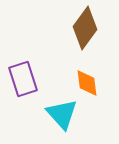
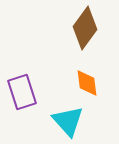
purple rectangle: moved 1 px left, 13 px down
cyan triangle: moved 6 px right, 7 px down
